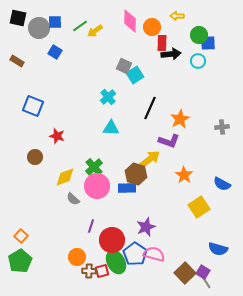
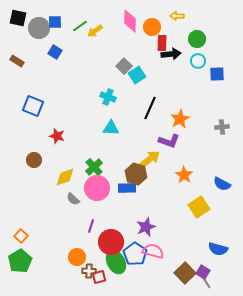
green circle at (199, 35): moved 2 px left, 4 px down
blue square at (208, 43): moved 9 px right, 31 px down
gray square at (124, 66): rotated 21 degrees clockwise
cyan square at (135, 75): moved 2 px right
cyan cross at (108, 97): rotated 28 degrees counterclockwise
brown circle at (35, 157): moved 1 px left, 3 px down
pink circle at (97, 186): moved 2 px down
red circle at (112, 240): moved 1 px left, 2 px down
pink semicircle at (154, 254): moved 1 px left, 3 px up
red square at (102, 271): moved 3 px left, 6 px down
